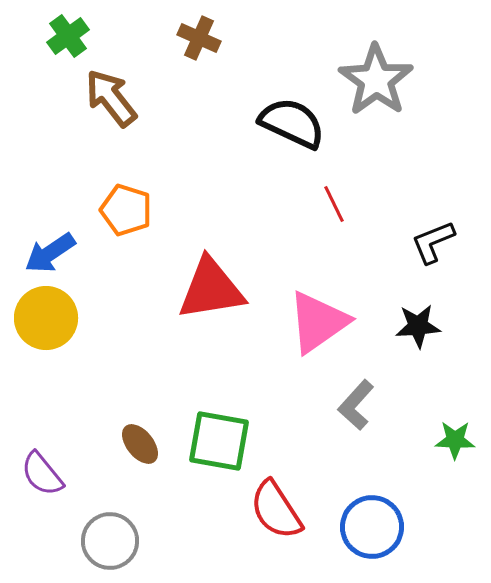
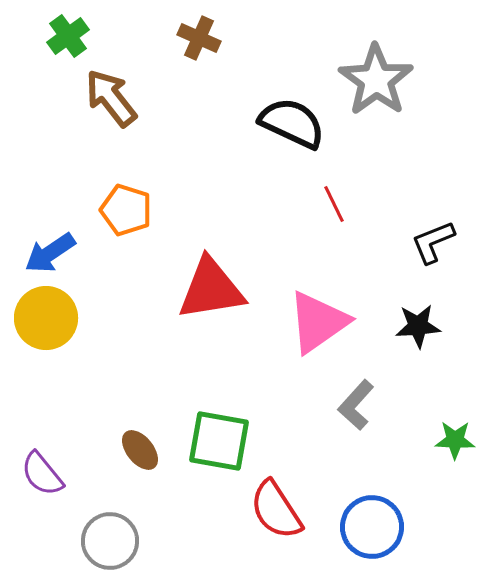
brown ellipse: moved 6 px down
